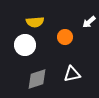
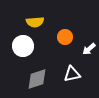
white arrow: moved 27 px down
white circle: moved 2 px left, 1 px down
